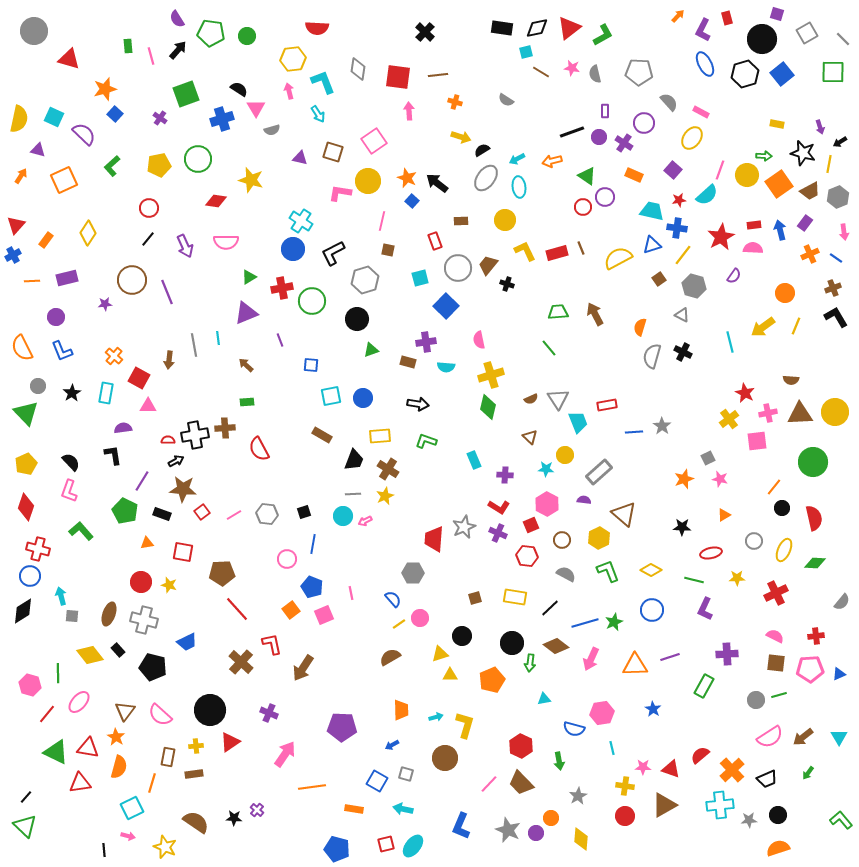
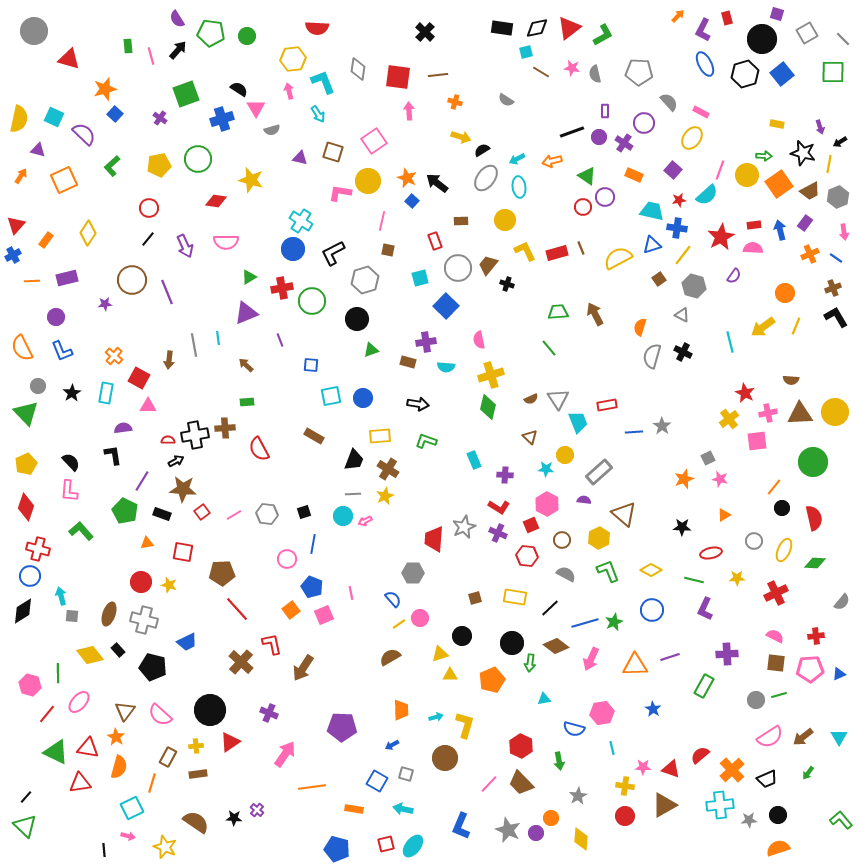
brown rectangle at (322, 435): moved 8 px left, 1 px down
pink L-shape at (69, 491): rotated 15 degrees counterclockwise
brown rectangle at (168, 757): rotated 18 degrees clockwise
brown rectangle at (194, 774): moved 4 px right
